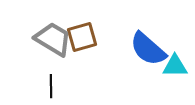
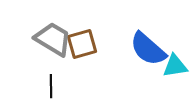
brown square: moved 7 px down
cyan triangle: rotated 8 degrees counterclockwise
